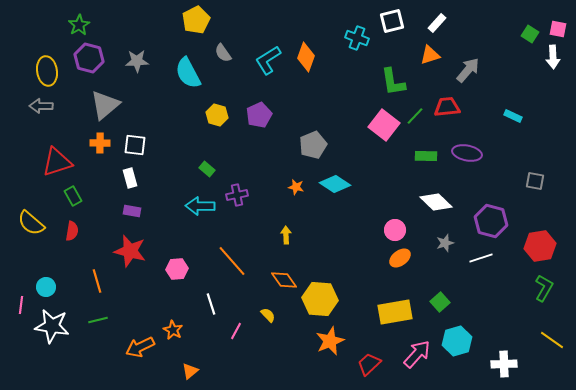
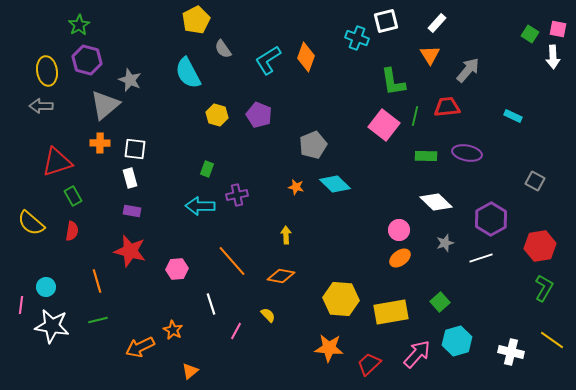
white square at (392, 21): moved 6 px left
gray semicircle at (223, 53): moved 4 px up
orange triangle at (430, 55): rotated 45 degrees counterclockwise
purple hexagon at (89, 58): moved 2 px left, 2 px down
gray star at (137, 61): moved 7 px left, 19 px down; rotated 25 degrees clockwise
purple pentagon at (259, 115): rotated 25 degrees counterclockwise
green line at (415, 116): rotated 30 degrees counterclockwise
white square at (135, 145): moved 4 px down
green rectangle at (207, 169): rotated 70 degrees clockwise
gray square at (535, 181): rotated 18 degrees clockwise
cyan diamond at (335, 184): rotated 12 degrees clockwise
purple hexagon at (491, 221): moved 2 px up; rotated 16 degrees clockwise
pink circle at (395, 230): moved 4 px right
orange diamond at (284, 280): moved 3 px left, 4 px up; rotated 44 degrees counterclockwise
yellow hexagon at (320, 299): moved 21 px right
yellow rectangle at (395, 312): moved 4 px left
orange star at (330, 341): moved 1 px left, 7 px down; rotated 28 degrees clockwise
white cross at (504, 364): moved 7 px right, 12 px up; rotated 15 degrees clockwise
